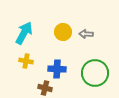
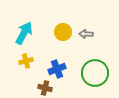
yellow cross: rotated 24 degrees counterclockwise
blue cross: rotated 24 degrees counterclockwise
